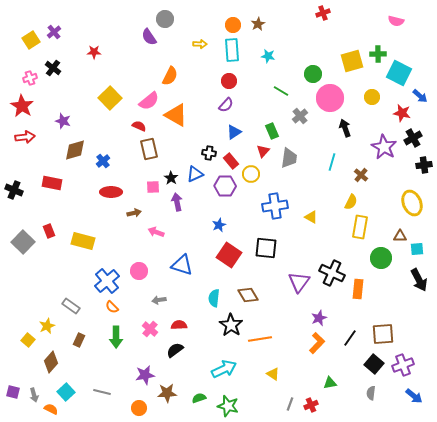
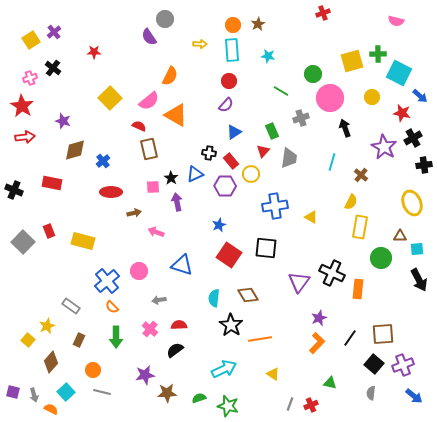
gray cross at (300, 116): moved 1 px right, 2 px down; rotated 21 degrees clockwise
green triangle at (330, 383): rotated 24 degrees clockwise
orange circle at (139, 408): moved 46 px left, 38 px up
